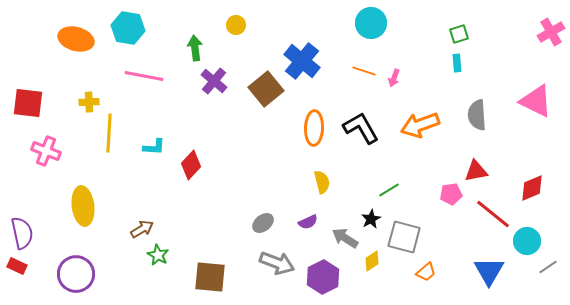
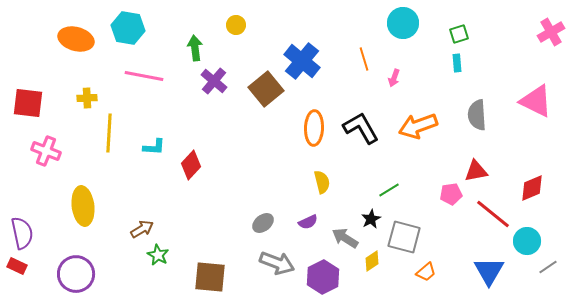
cyan circle at (371, 23): moved 32 px right
orange line at (364, 71): moved 12 px up; rotated 55 degrees clockwise
yellow cross at (89, 102): moved 2 px left, 4 px up
orange arrow at (420, 125): moved 2 px left, 1 px down
